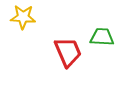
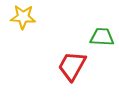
red trapezoid: moved 4 px right, 14 px down; rotated 128 degrees counterclockwise
